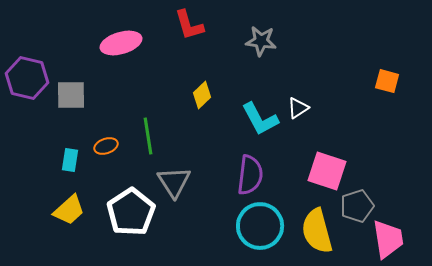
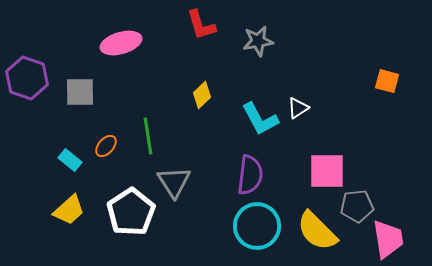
red L-shape: moved 12 px right
gray star: moved 3 px left; rotated 16 degrees counterclockwise
purple hexagon: rotated 6 degrees clockwise
gray square: moved 9 px right, 3 px up
orange ellipse: rotated 30 degrees counterclockwise
cyan rectangle: rotated 60 degrees counterclockwise
pink square: rotated 18 degrees counterclockwise
gray pentagon: rotated 12 degrees clockwise
cyan circle: moved 3 px left
yellow semicircle: rotated 30 degrees counterclockwise
